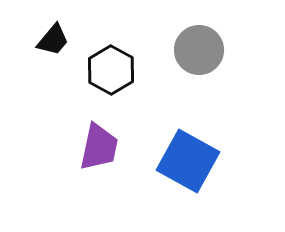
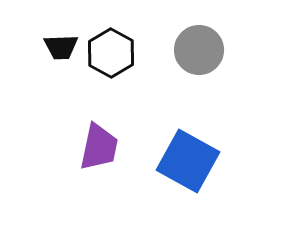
black trapezoid: moved 8 px right, 7 px down; rotated 48 degrees clockwise
black hexagon: moved 17 px up
